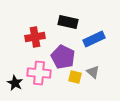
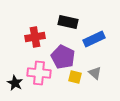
gray triangle: moved 2 px right, 1 px down
